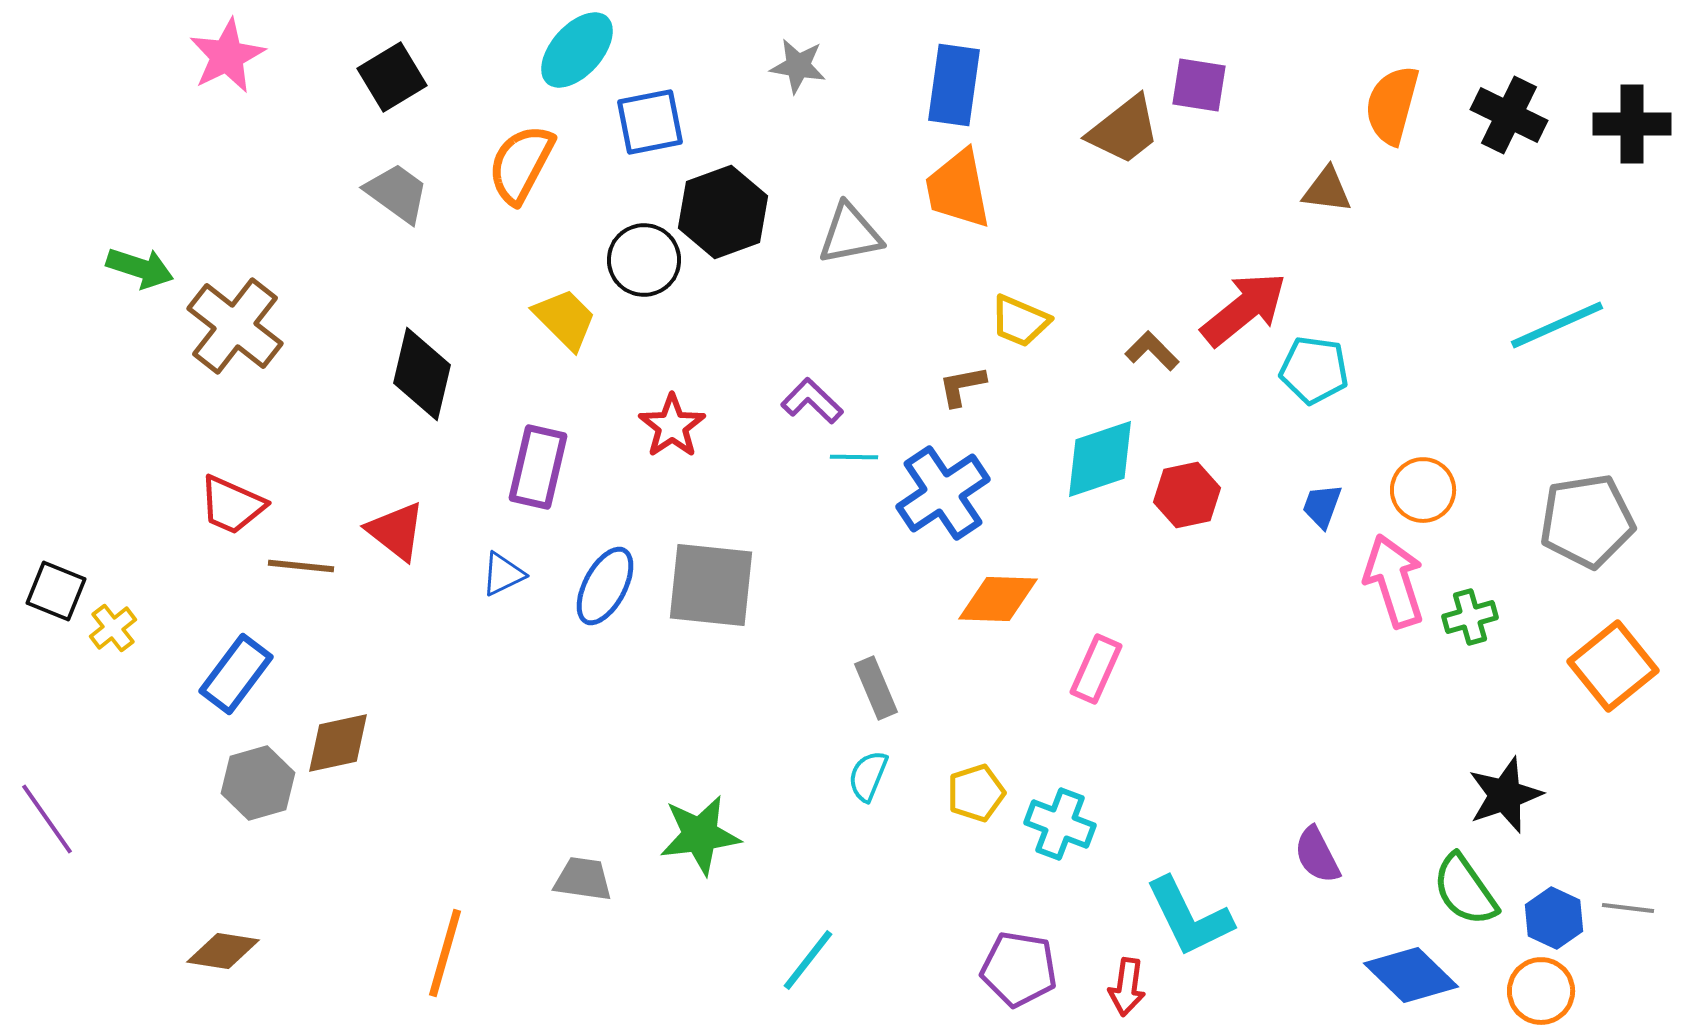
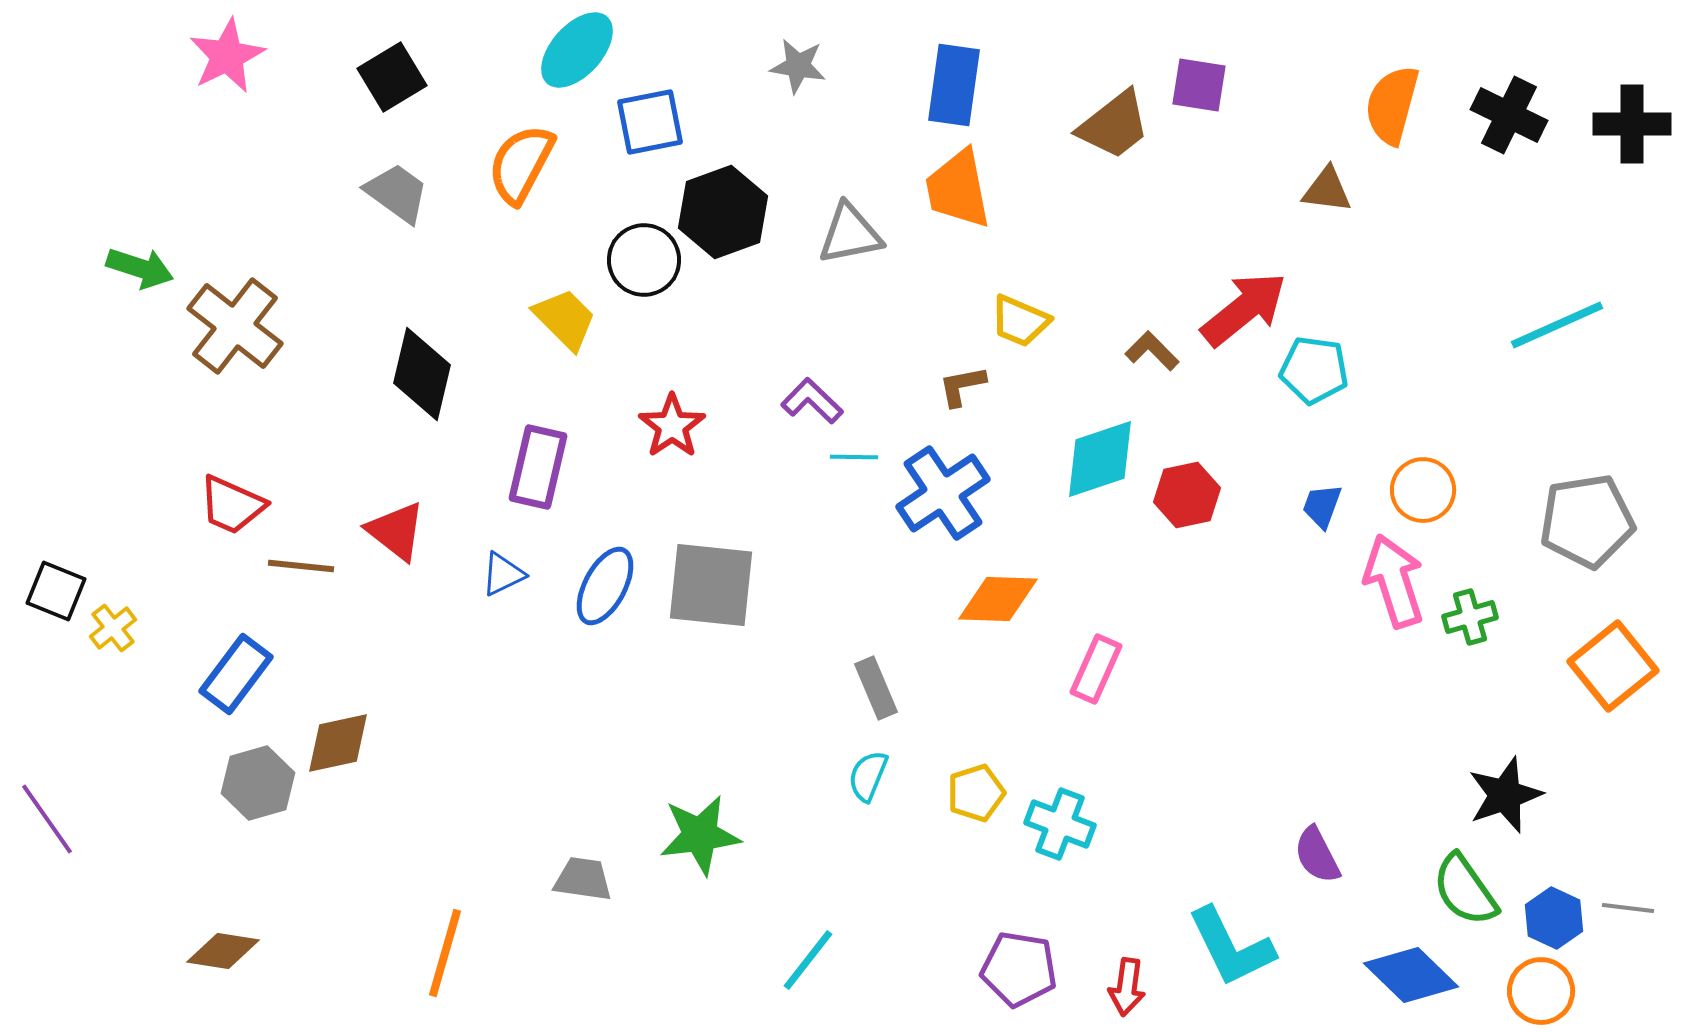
brown trapezoid at (1124, 130): moved 10 px left, 5 px up
cyan L-shape at (1189, 917): moved 42 px right, 30 px down
